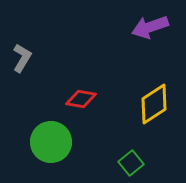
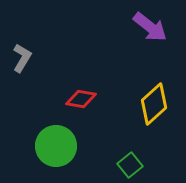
purple arrow: rotated 123 degrees counterclockwise
yellow diamond: rotated 9 degrees counterclockwise
green circle: moved 5 px right, 4 px down
green square: moved 1 px left, 2 px down
